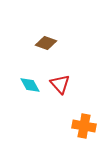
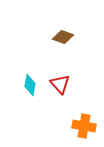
brown diamond: moved 17 px right, 6 px up
cyan diamond: rotated 40 degrees clockwise
